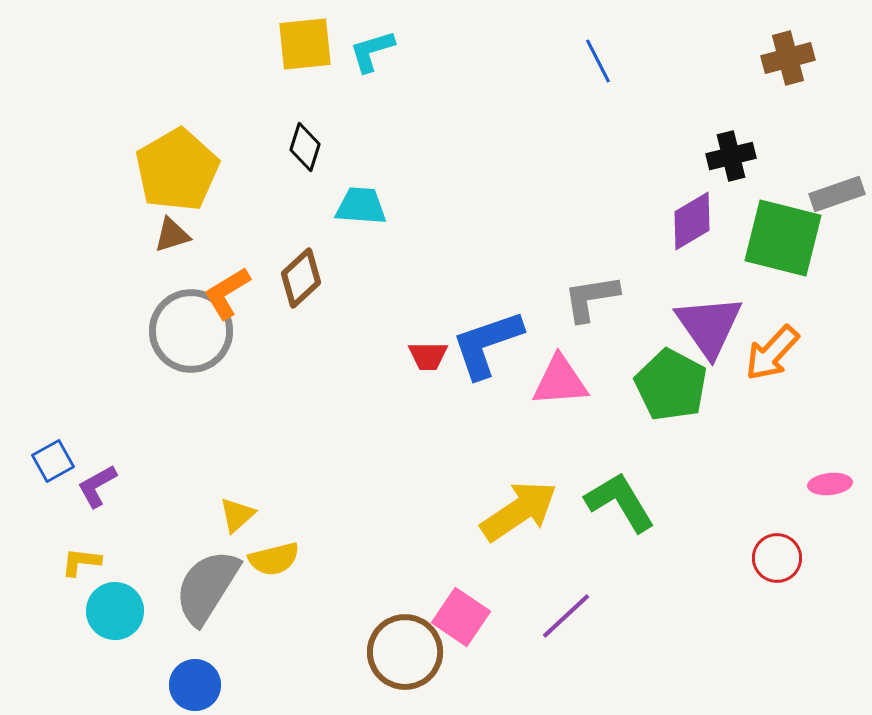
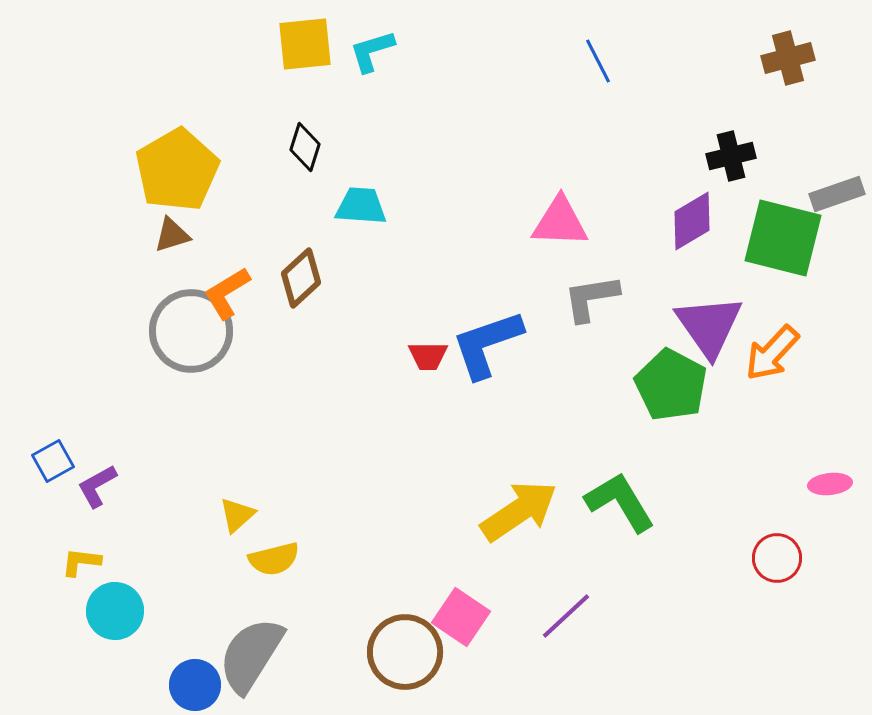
pink triangle: moved 159 px up; rotated 6 degrees clockwise
gray semicircle: moved 44 px right, 68 px down
